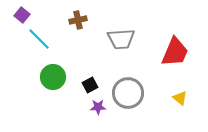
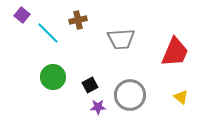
cyan line: moved 9 px right, 6 px up
gray circle: moved 2 px right, 2 px down
yellow triangle: moved 1 px right, 1 px up
